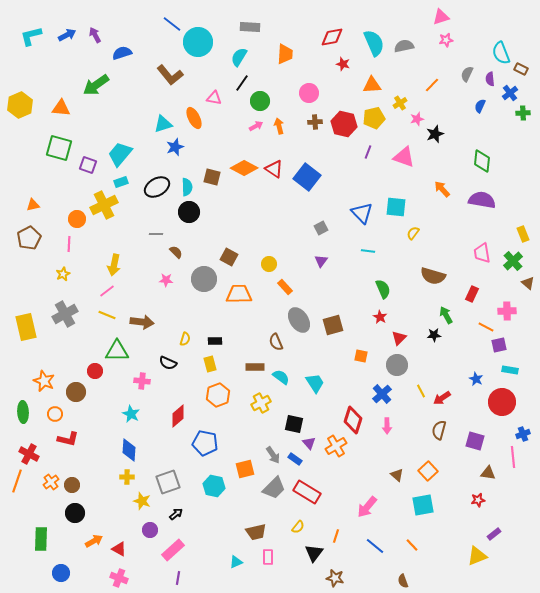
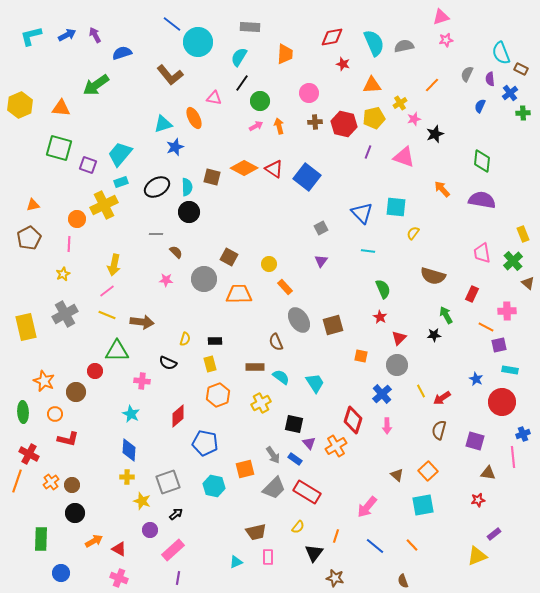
pink star at (417, 119): moved 3 px left
